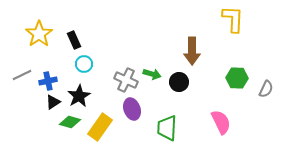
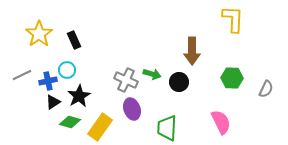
cyan circle: moved 17 px left, 6 px down
green hexagon: moved 5 px left
